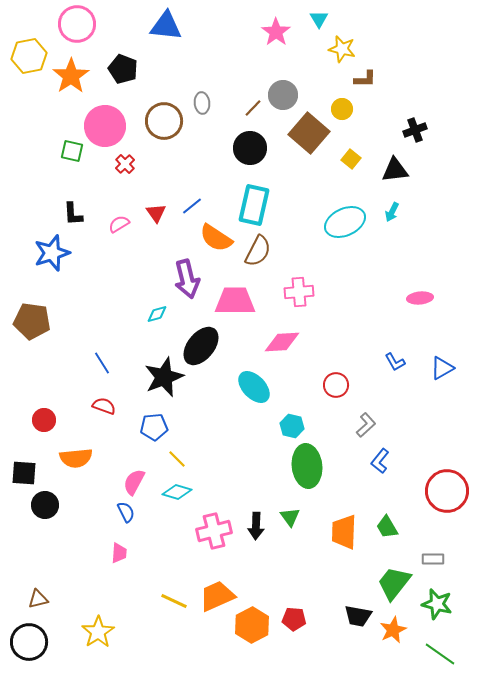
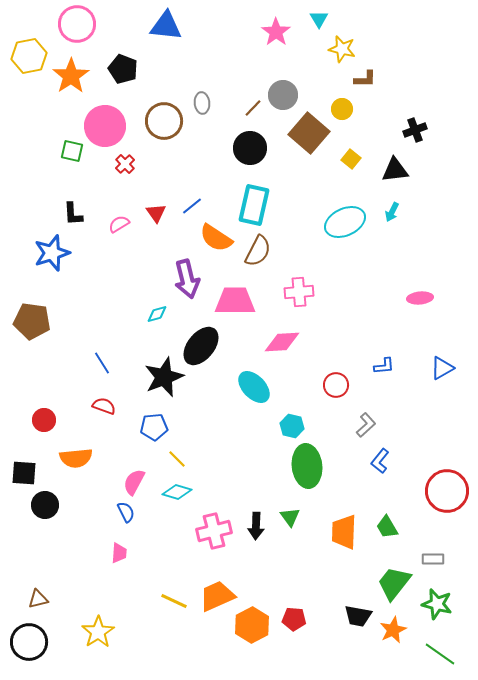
blue L-shape at (395, 362): moved 11 px left, 4 px down; rotated 65 degrees counterclockwise
